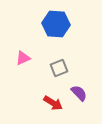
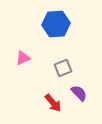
blue hexagon: rotated 8 degrees counterclockwise
gray square: moved 4 px right
red arrow: rotated 18 degrees clockwise
